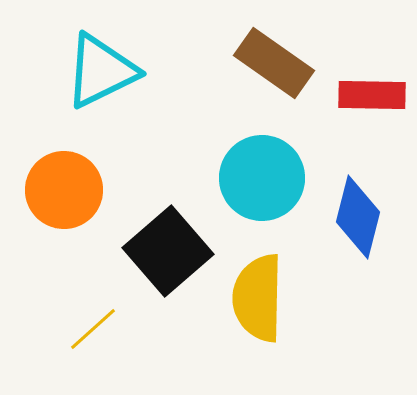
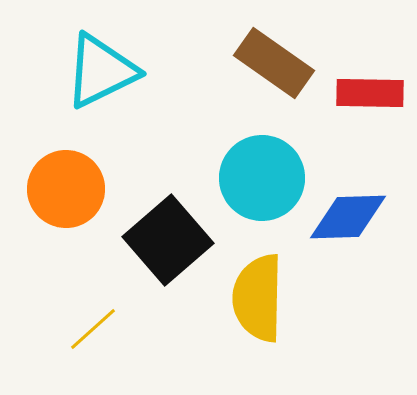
red rectangle: moved 2 px left, 2 px up
orange circle: moved 2 px right, 1 px up
blue diamond: moved 10 px left; rotated 74 degrees clockwise
black square: moved 11 px up
